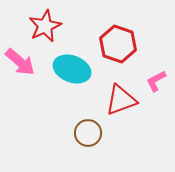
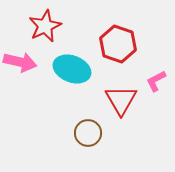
pink arrow: rotated 28 degrees counterclockwise
red triangle: rotated 40 degrees counterclockwise
